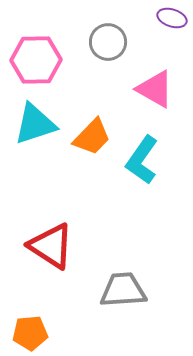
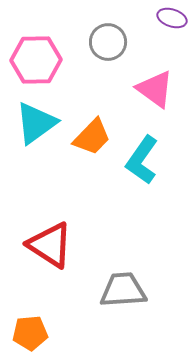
pink triangle: rotated 6 degrees clockwise
cyan triangle: moved 1 px right, 1 px up; rotated 18 degrees counterclockwise
red triangle: moved 1 px left, 1 px up
